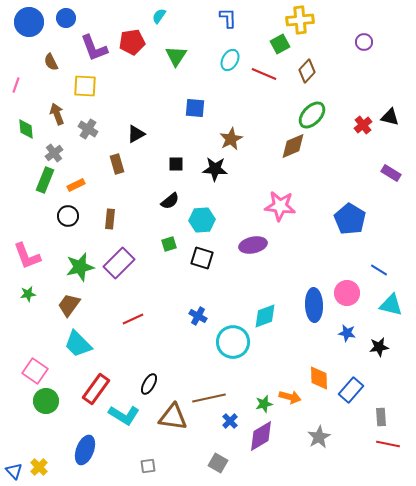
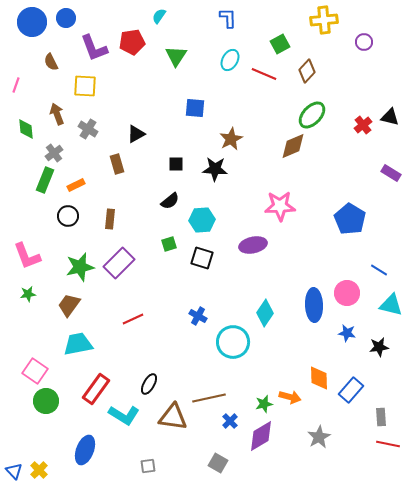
yellow cross at (300, 20): moved 24 px right
blue circle at (29, 22): moved 3 px right
pink star at (280, 206): rotated 8 degrees counterclockwise
cyan diamond at (265, 316): moved 3 px up; rotated 36 degrees counterclockwise
cyan trapezoid at (78, 344): rotated 124 degrees clockwise
yellow cross at (39, 467): moved 3 px down
